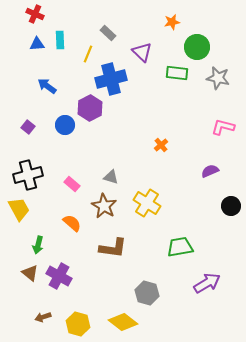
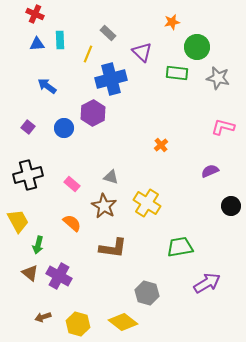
purple hexagon: moved 3 px right, 5 px down
blue circle: moved 1 px left, 3 px down
yellow trapezoid: moved 1 px left, 12 px down
